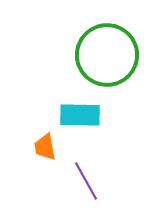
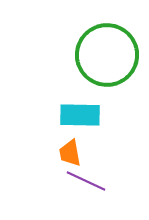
orange trapezoid: moved 25 px right, 6 px down
purple line: rotated 36 degrees counterclockwise
